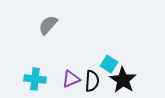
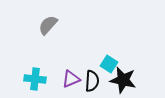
black star: rotated 20 degrees counterclockwise
